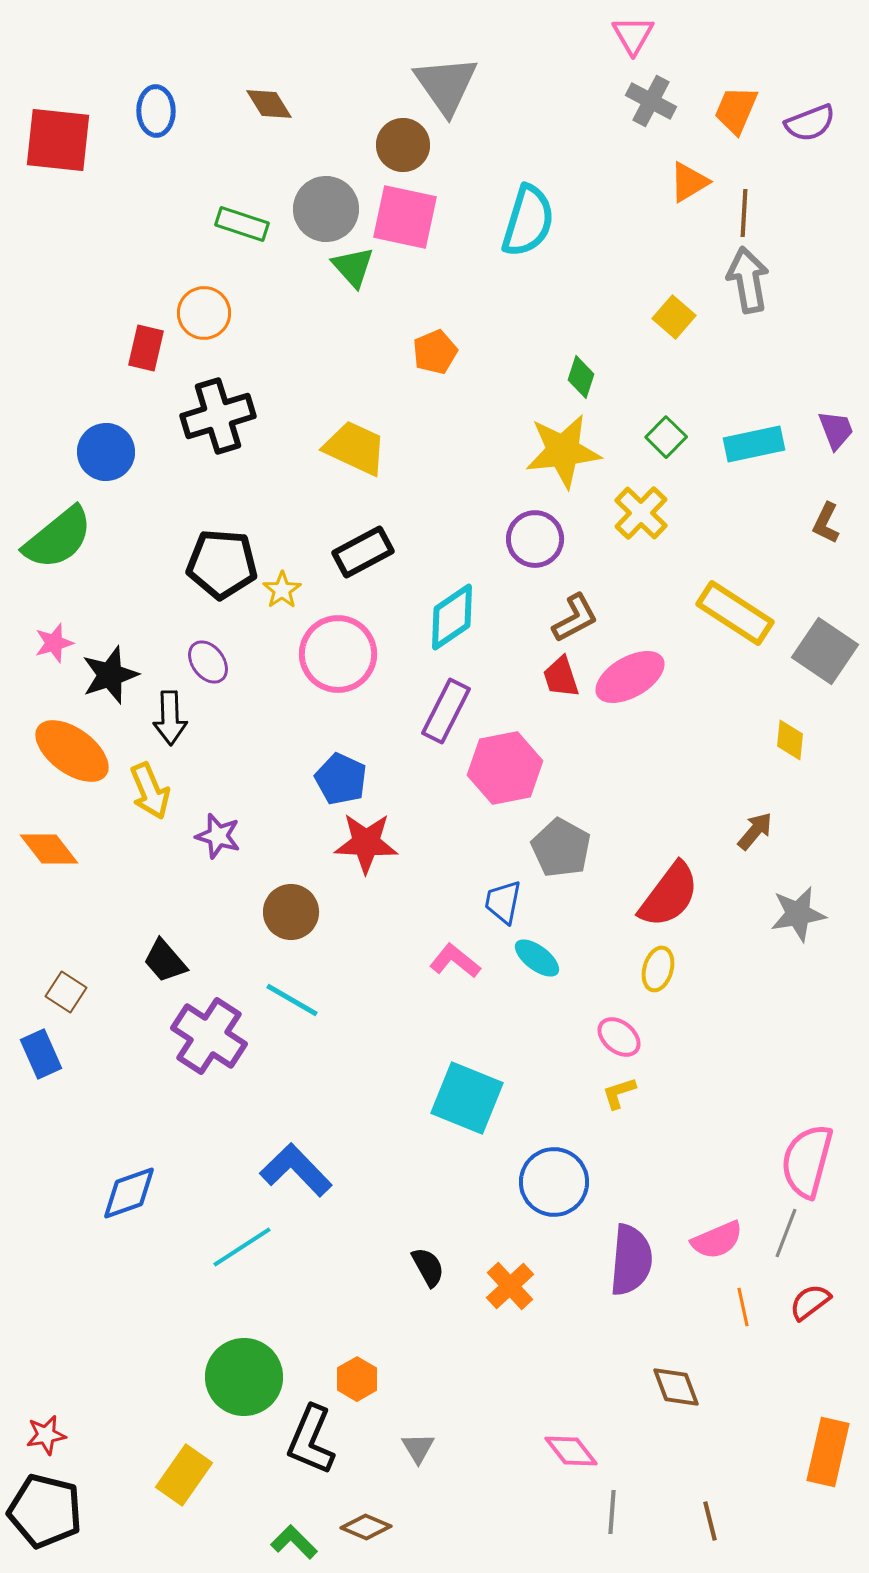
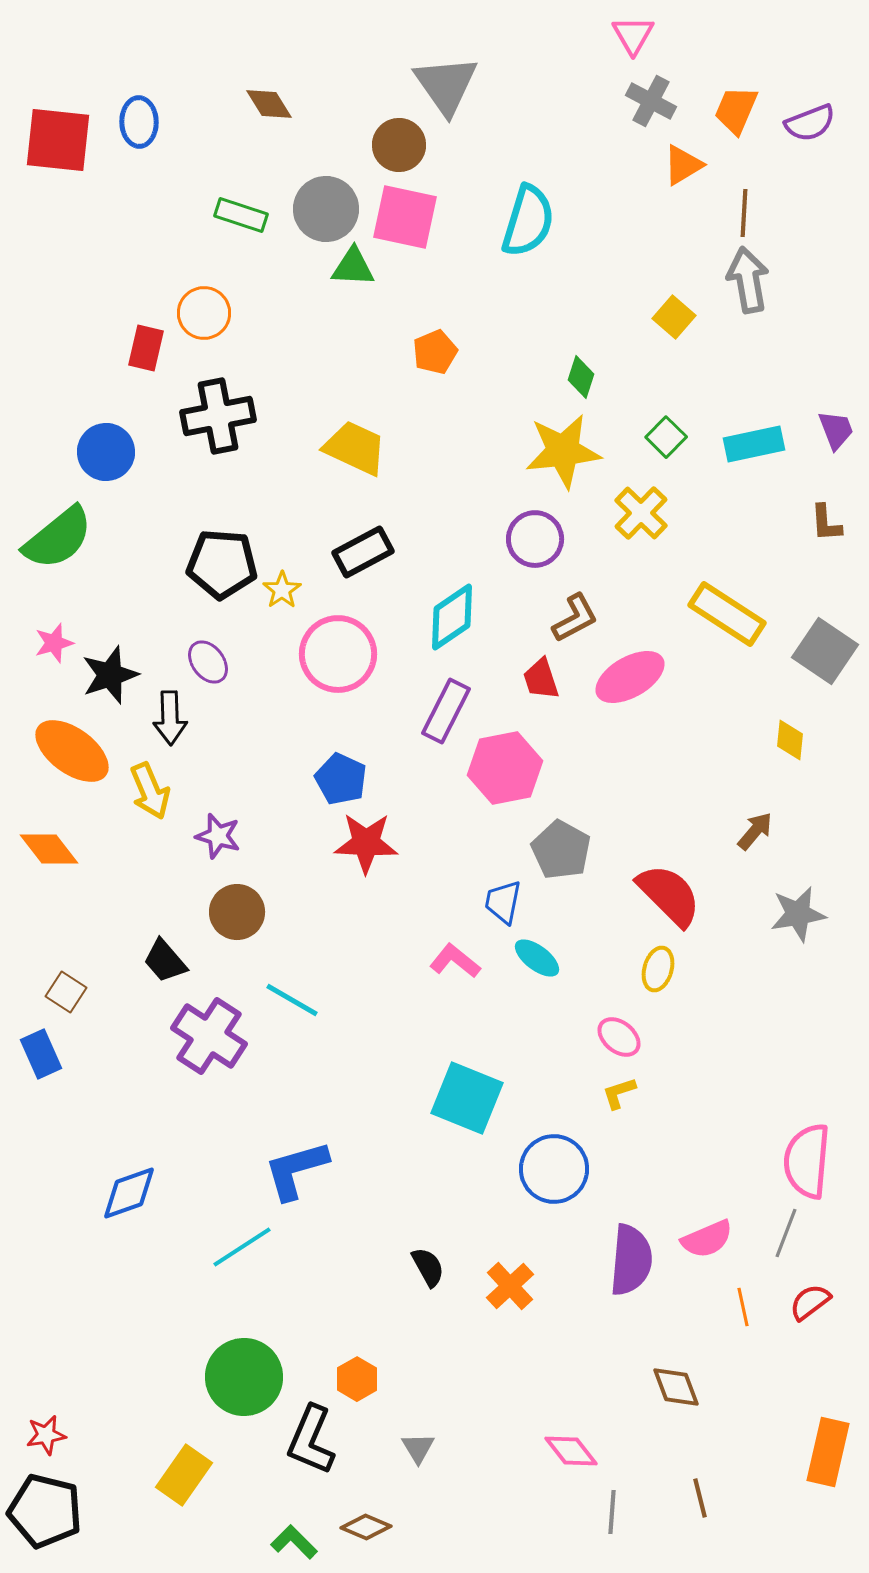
blue ellipse at (156, 111): moved 17 px left, 11 px down
brown circle at (403, 145): moved 4 px left
orange triangle at (689, 182): moved 6 px left, 17 px up
green rectangle at (242, 224): moved 1 px left, 9 px up
green triangle at (353, 267): rotated 45 degrees counterclockwise
black cross at (218, 416): rotated 6 degrees clockwise
brown L-shape at (826, 523): rotated 30 degrees counterclockwise
yellow rectangle at (735, 613): moved 8 px left, 1 px down
red trapezoid at (561, 677): moved 20 px left, 2 px down
gray pentagon at (561, 848): moved 2 px down
red semicircle at (669, 895): rotated 82 degrees counterclockwise
brown circle at (291, 912): moved 54 px left
pink semicircle at (807, 1161): rotated 10 degrees counterclockwise
blue L-shape at (296, 1170): rotated 62 degrees counterclockwise
blue circle at (554, 1182): moved 13 px up
pink semicircle at (717, 1240): moved 10 px left, 1 px up
brown line at (710, 1521): moved 10 px left, 23 px up
